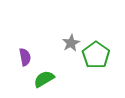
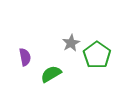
green pentagon: moved 1 px right
green semicircle: moved 7 px right, 5 px up
